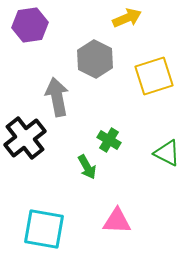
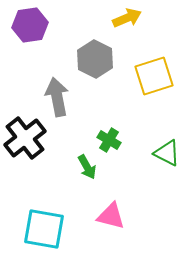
pink triangle: moved 6 px left, 5 px up; rotated 12 degrees clockwise
